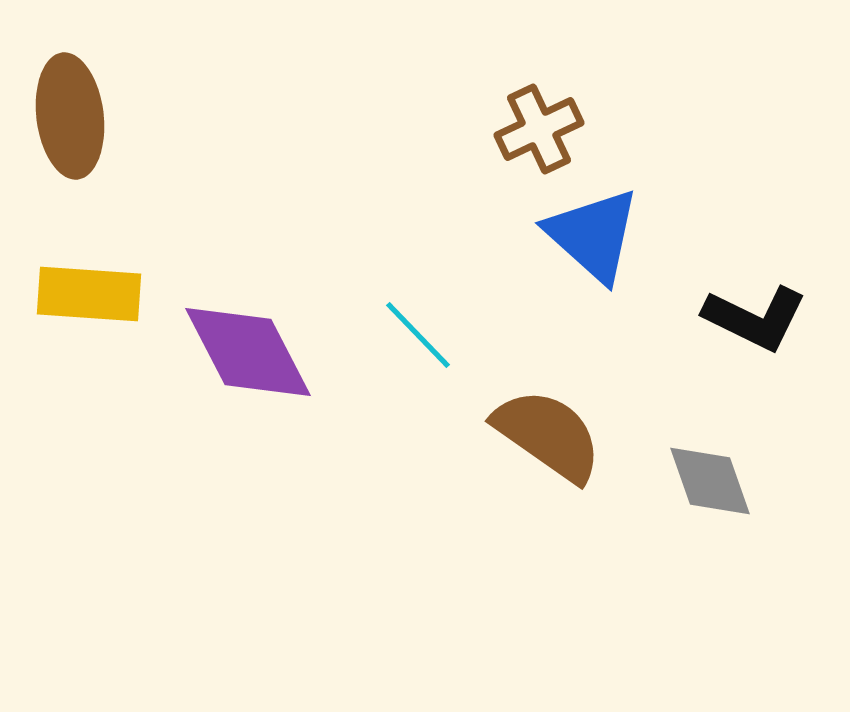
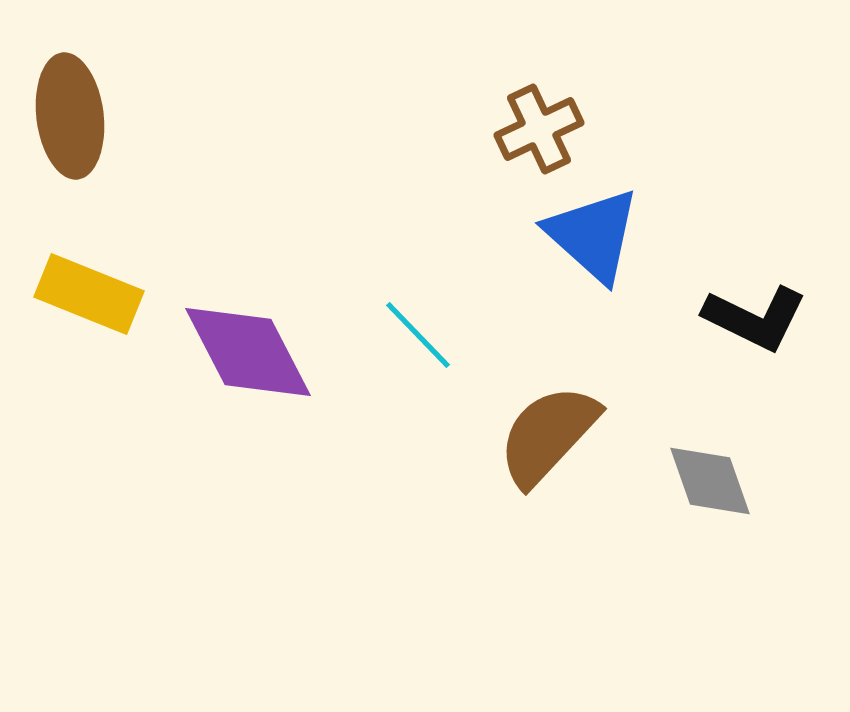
yellow rectangle: rotated 18 degrees clockwise
brown semicircle: rotated 82 degrees counterclockwise
